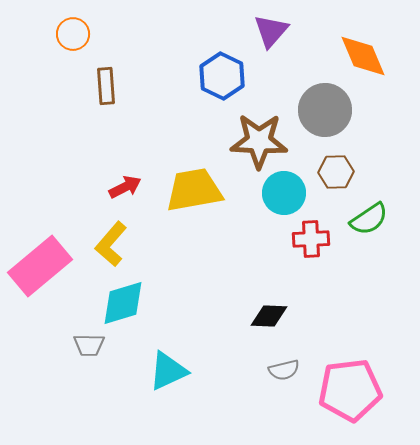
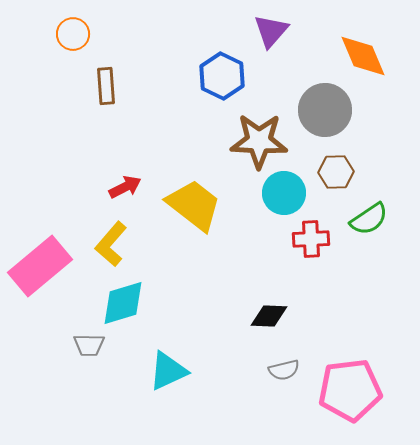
yellow trapezoid: moved 15 px down; rotated 48 degrees clockwise
